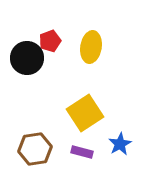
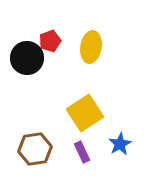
purple rectangle: rotated 50 degrees clockwise
